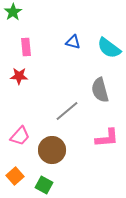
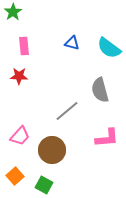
blue triangle: moved 1 px left, 1 px down
pink rectangle: moved 2 px left, 1 px up
